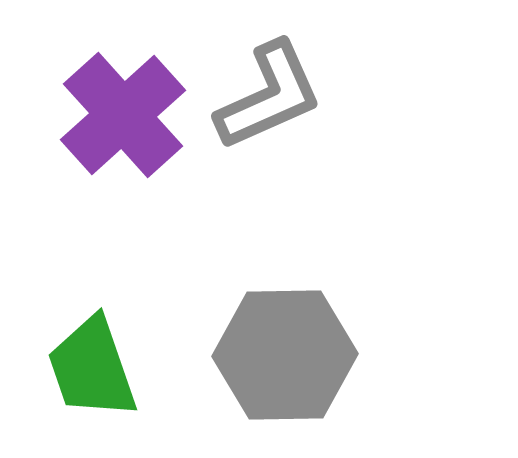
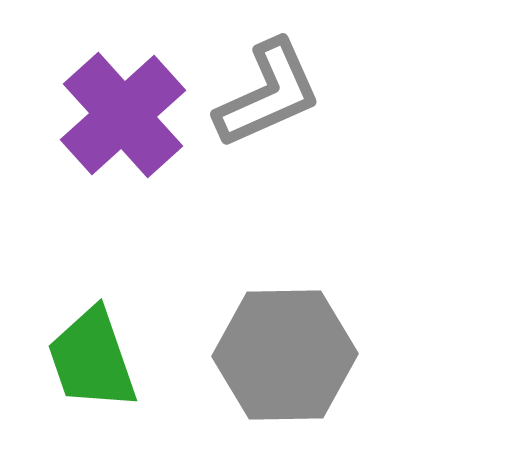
gray L-shape: moved 1 px left, 2 px up
green trapezoid: moved 9 px up
